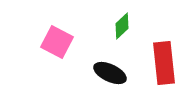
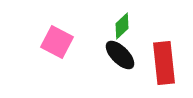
black ellipse: moved 10 px right, 18 px up; rotated 20 degrees clockwise
